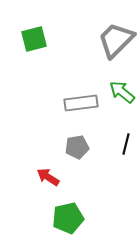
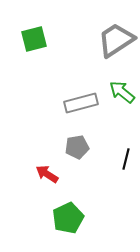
gray trapezoid: rotated 12 degrees clockwise
gray rectangle: rotated 8 degrees counterclockwise
black line: moved 15 px down
red arrow: moved 1 px left, 3 px up
green pentagon: rotated 12 degrees counterclockwise
